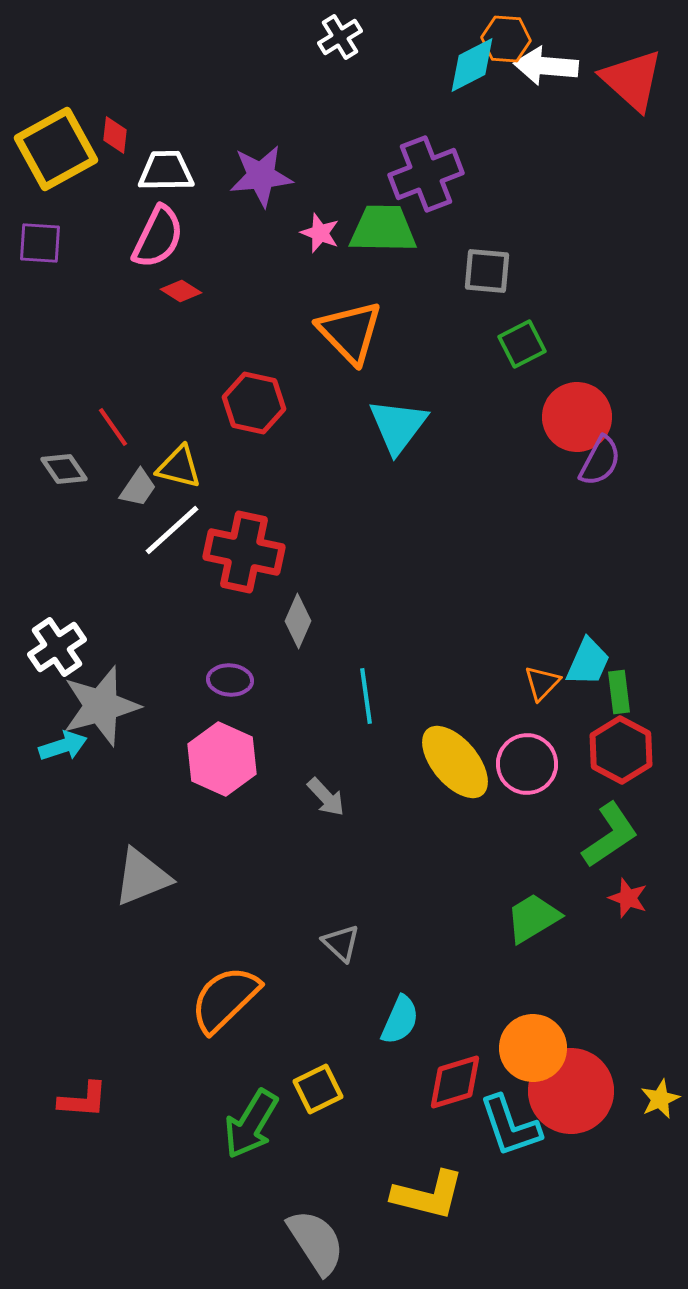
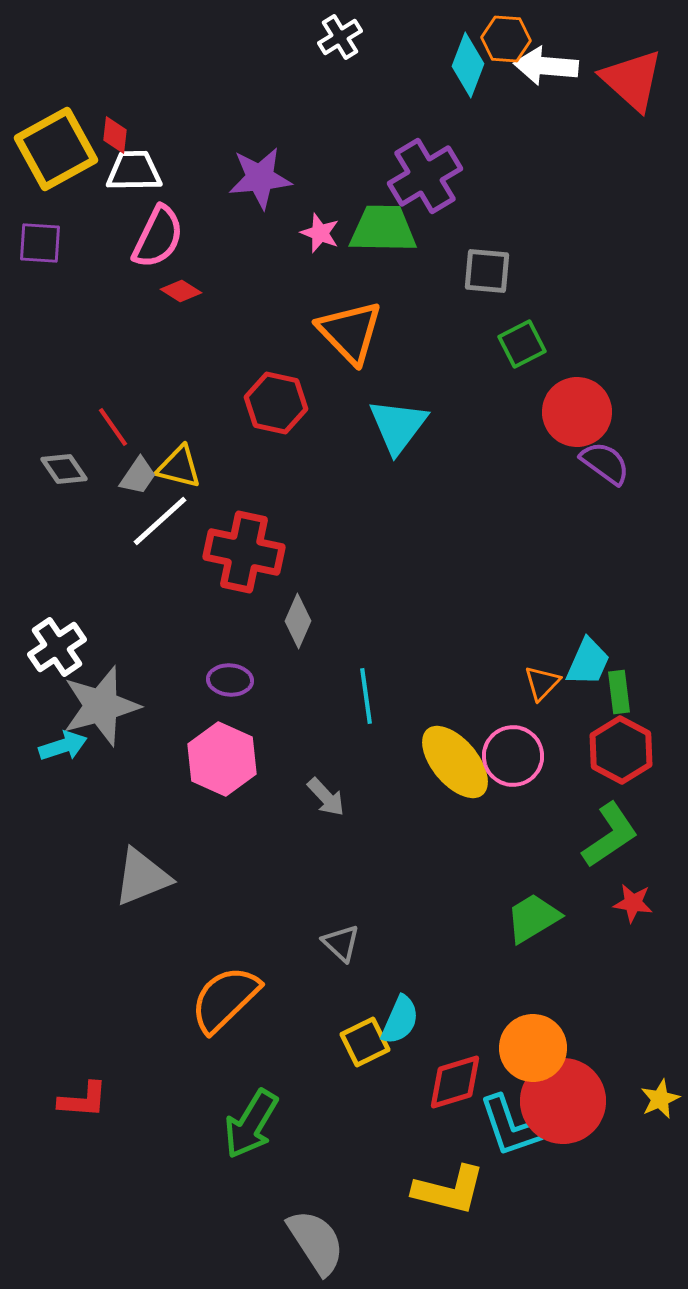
cyan diamond at (472, 65): moved 4 px left; rotated 42 degrees counterclockwise
white trapezoid at (166, 171): moved 32 px left
purple cross at (426, 174): moved 1 px left, 2 px down; rotated 10 degrees counterclockwise
purple star at (261, 176): moved 1 px left, 2 px down
red hexagon at (254, 403): moved 22 px right
red circle at (577, 417): moved 5 px up
purple semicircle at (600, 461): moved 5 px right, 2 px down; rotated 82 degrees counterclockwise
gray trapezoid at (138, 488): moved 12 px up
white line at (172, 530): moved 12 px left, 9 px up
pink circle at (527, 764): moved 14 px left, 8 px up
red star at (628, 898): moved 5 px right, 5 px down; rotated 12 degrees counterclockwise
yellow square at (318, 1089): moved 47 px right, 47 px up
red circle at (571, 1091): moved 8 px left, 10 px down
yellow L-shape at (428, 1195): moved 21 px right, 5 px up
